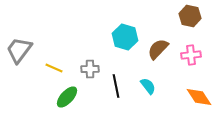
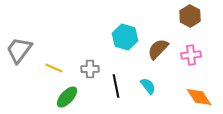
brown hexagon: rotated 15 degrees clockwise
